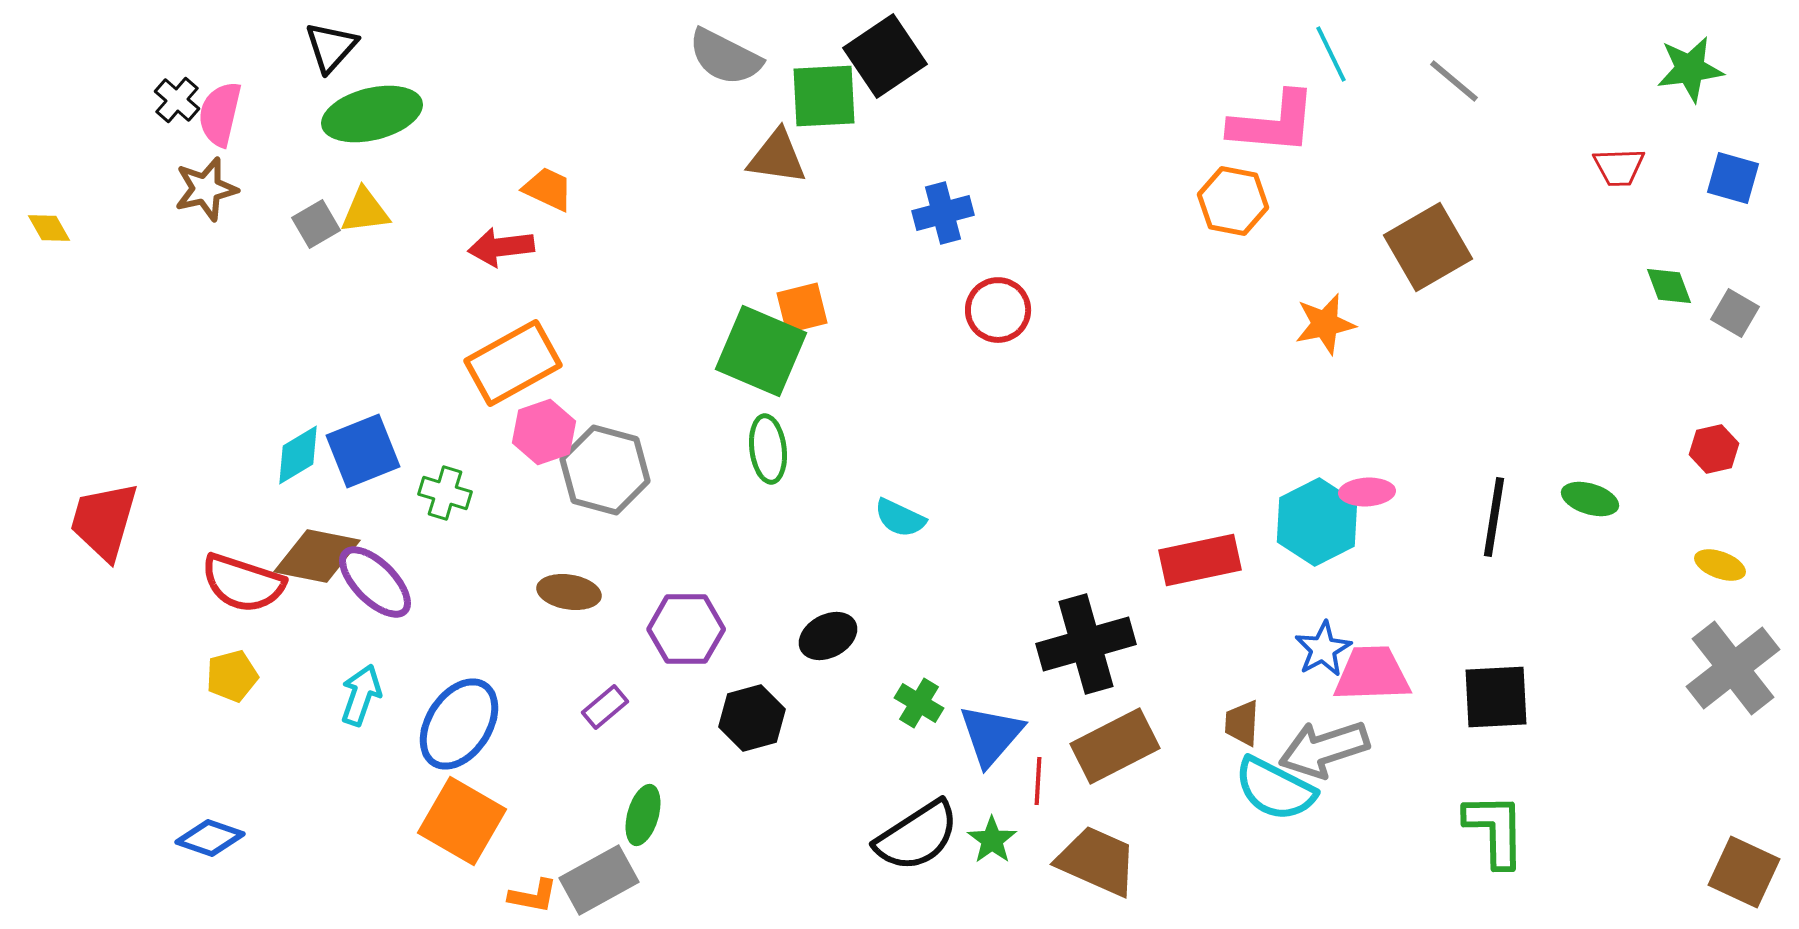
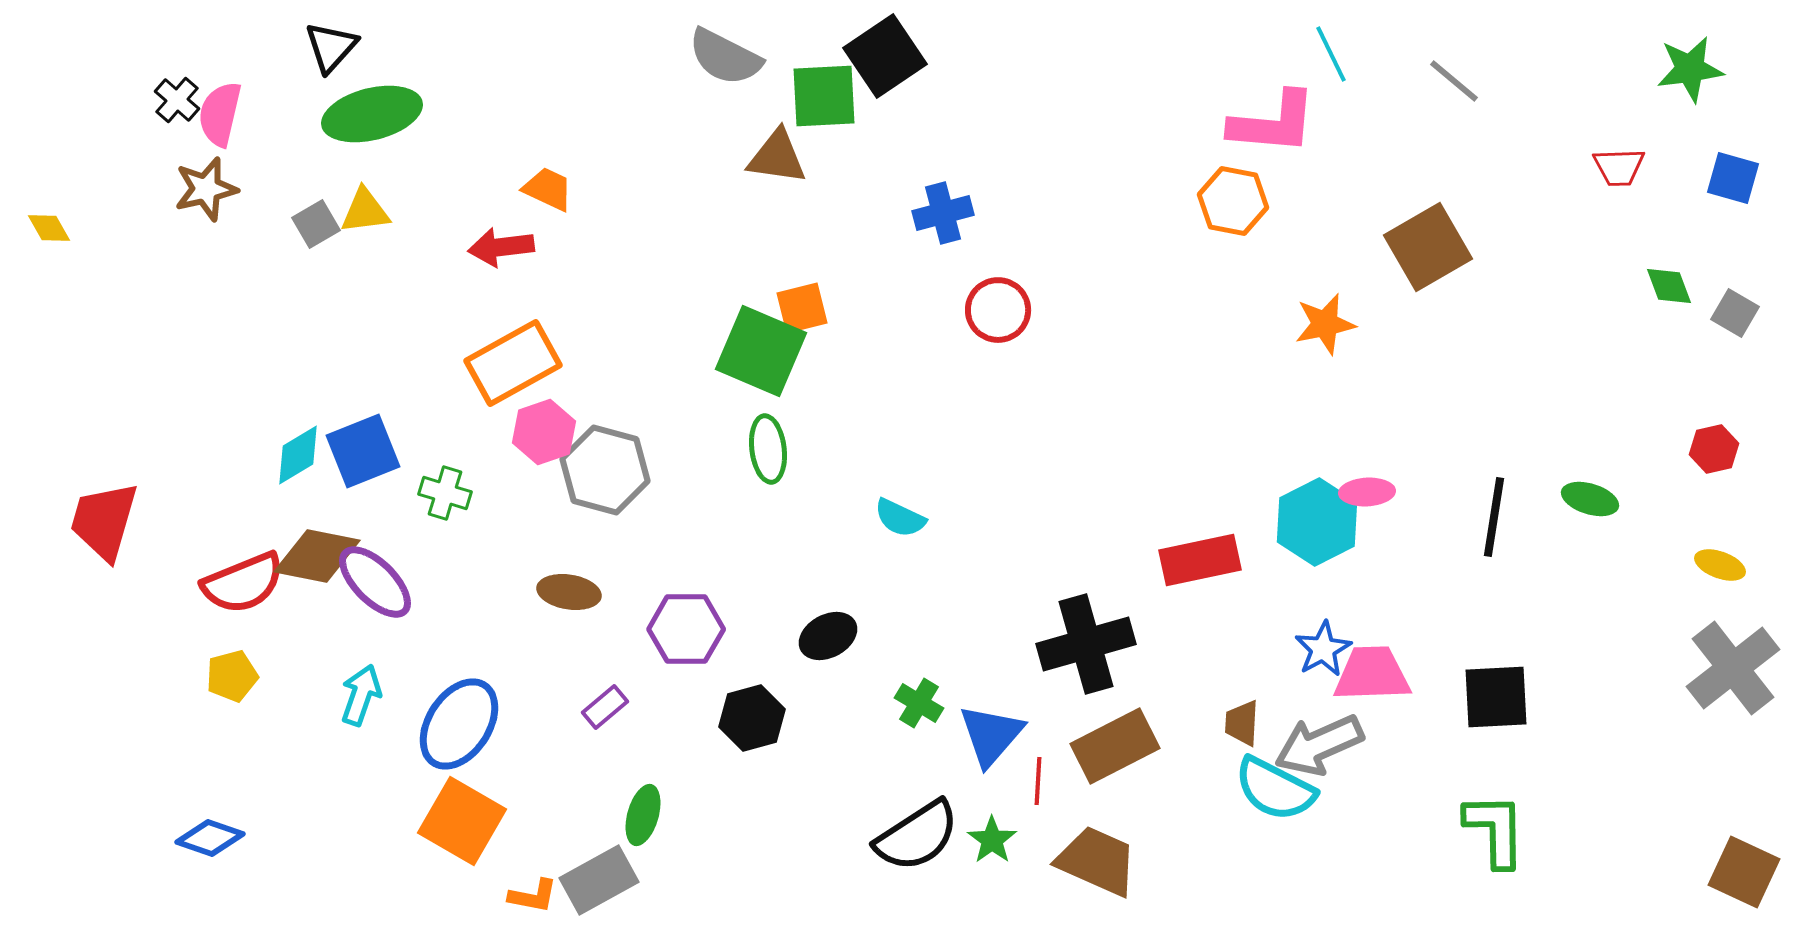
red semicircle at (243, 583): rotated 40 degrees counterclockwise
gray arrow at (1324, 749): moved 5 px left, 4 px up; rotated 6 degrees counterclockwise
